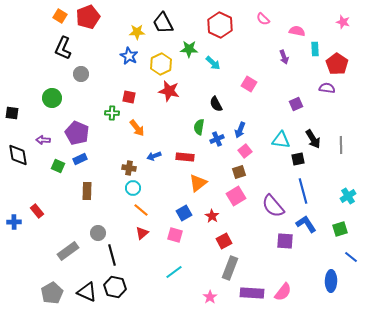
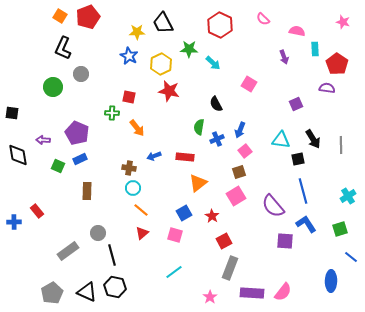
green circle at (52, 98): moved 1 px right, 11 px up
